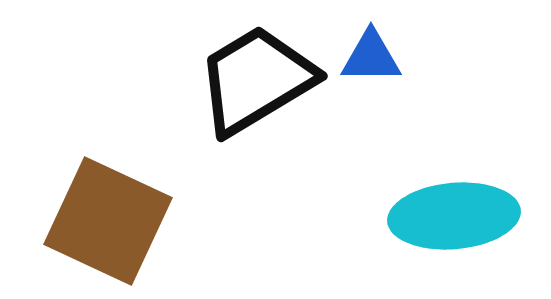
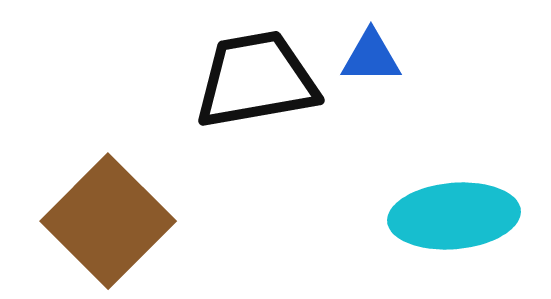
black trapezoid: rotated 21 degrees clockwise
brown square: rotated 20 degrees clockwise
